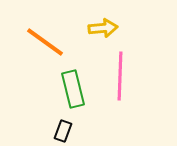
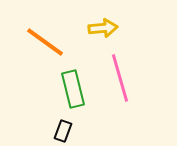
pink line: moved 2 px down; rotated 18 degrees counterclockwise
